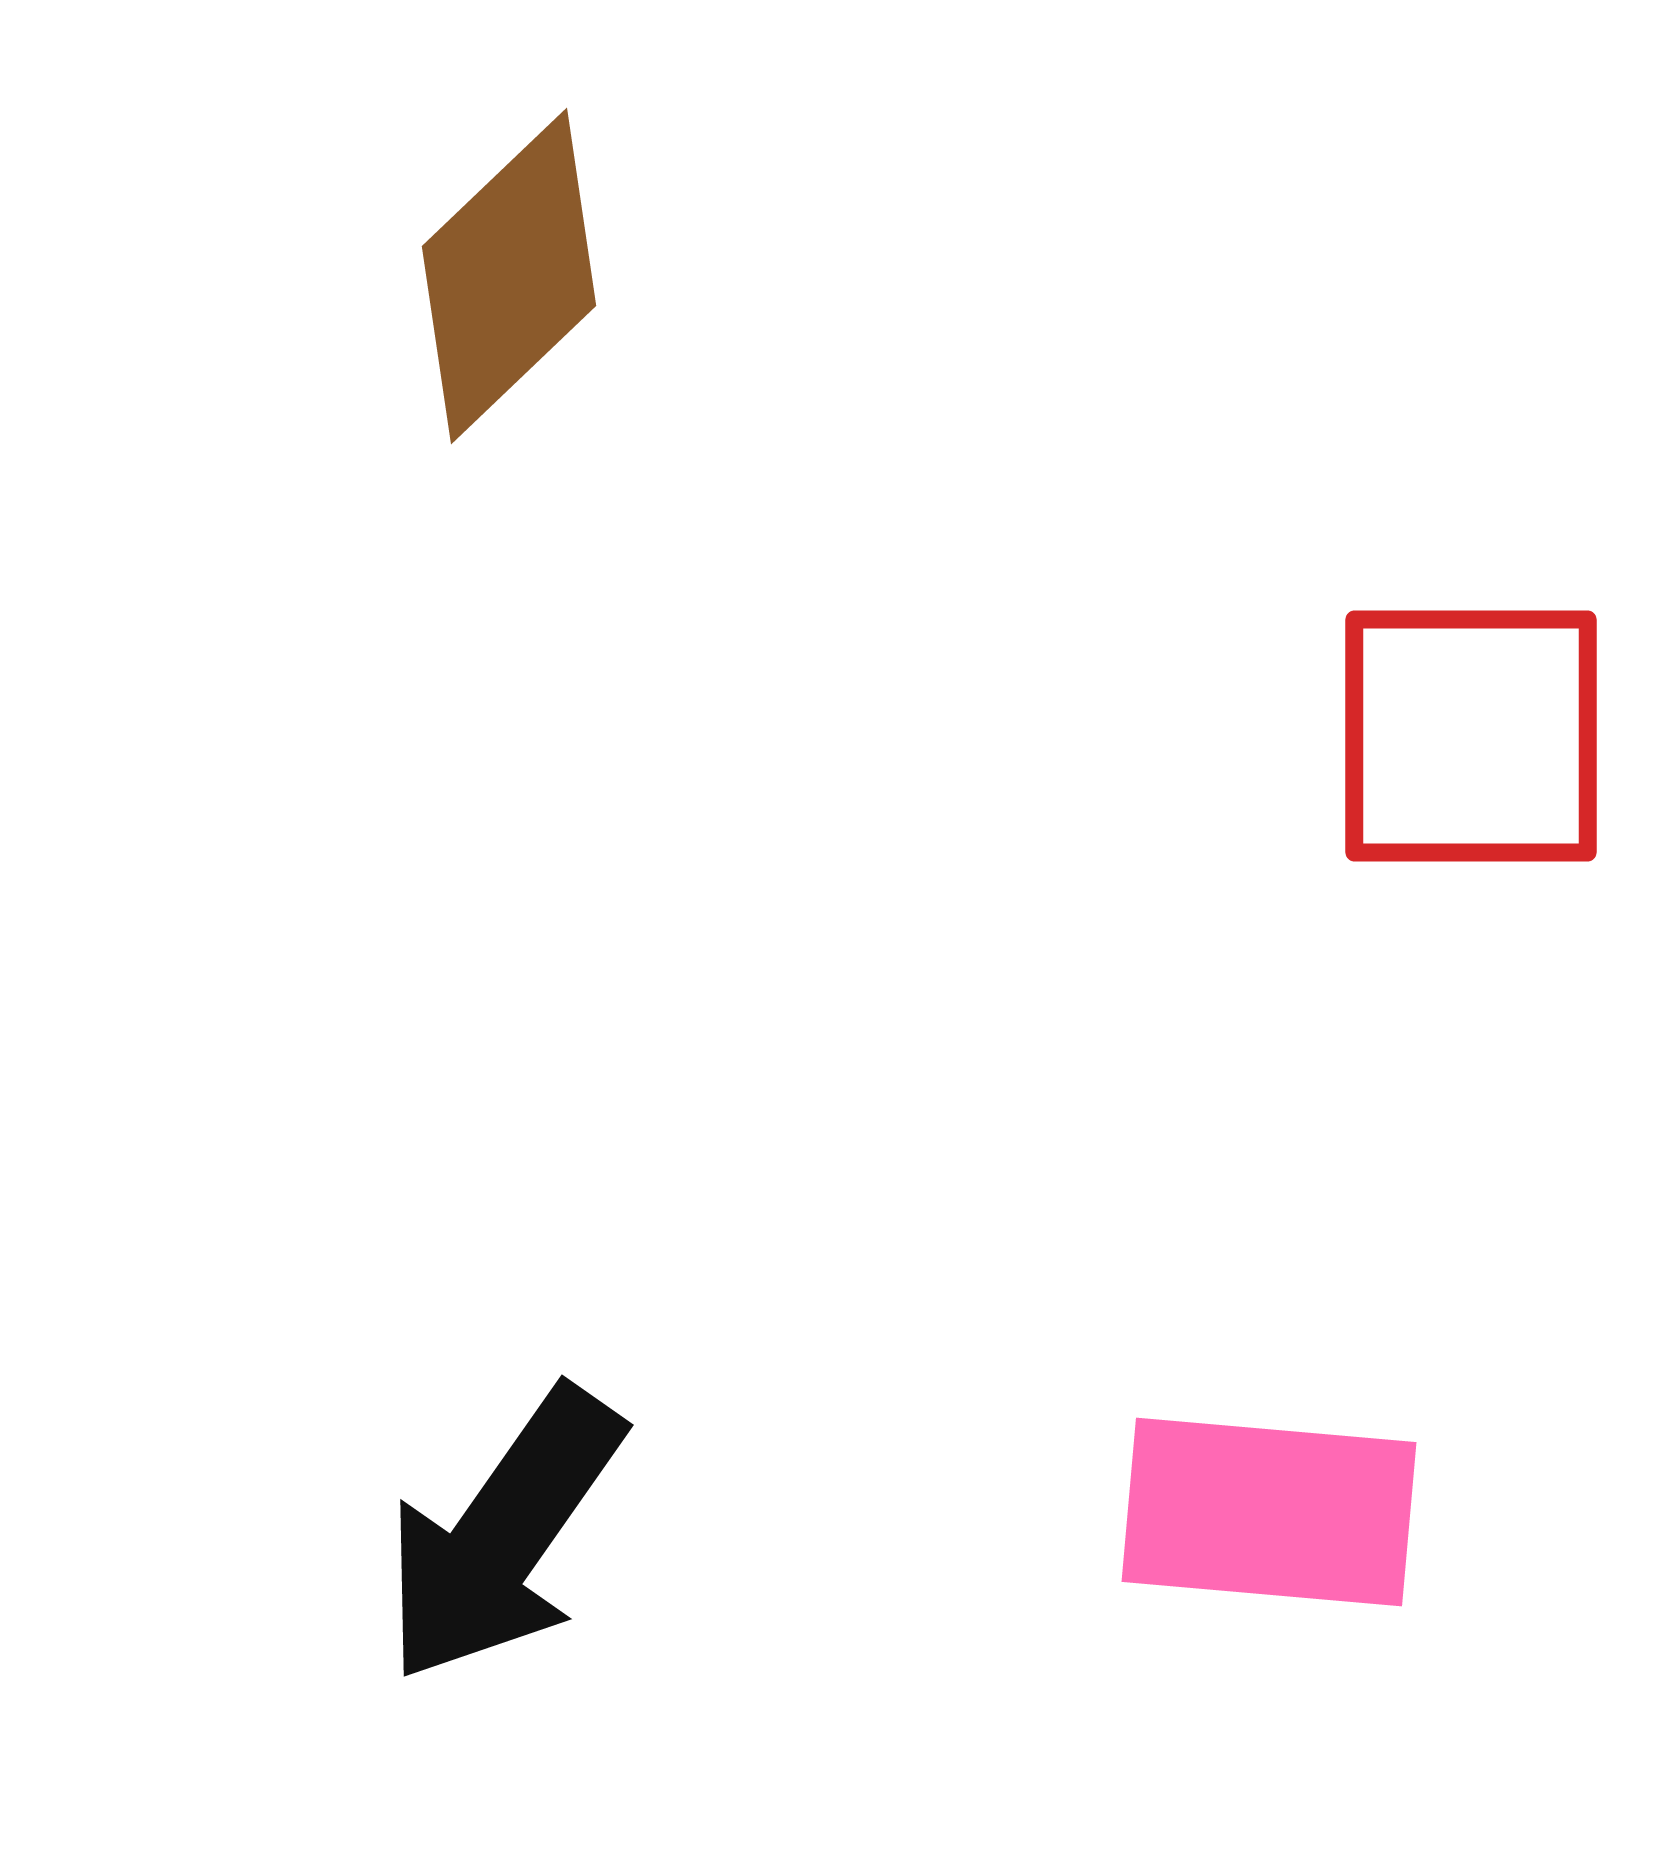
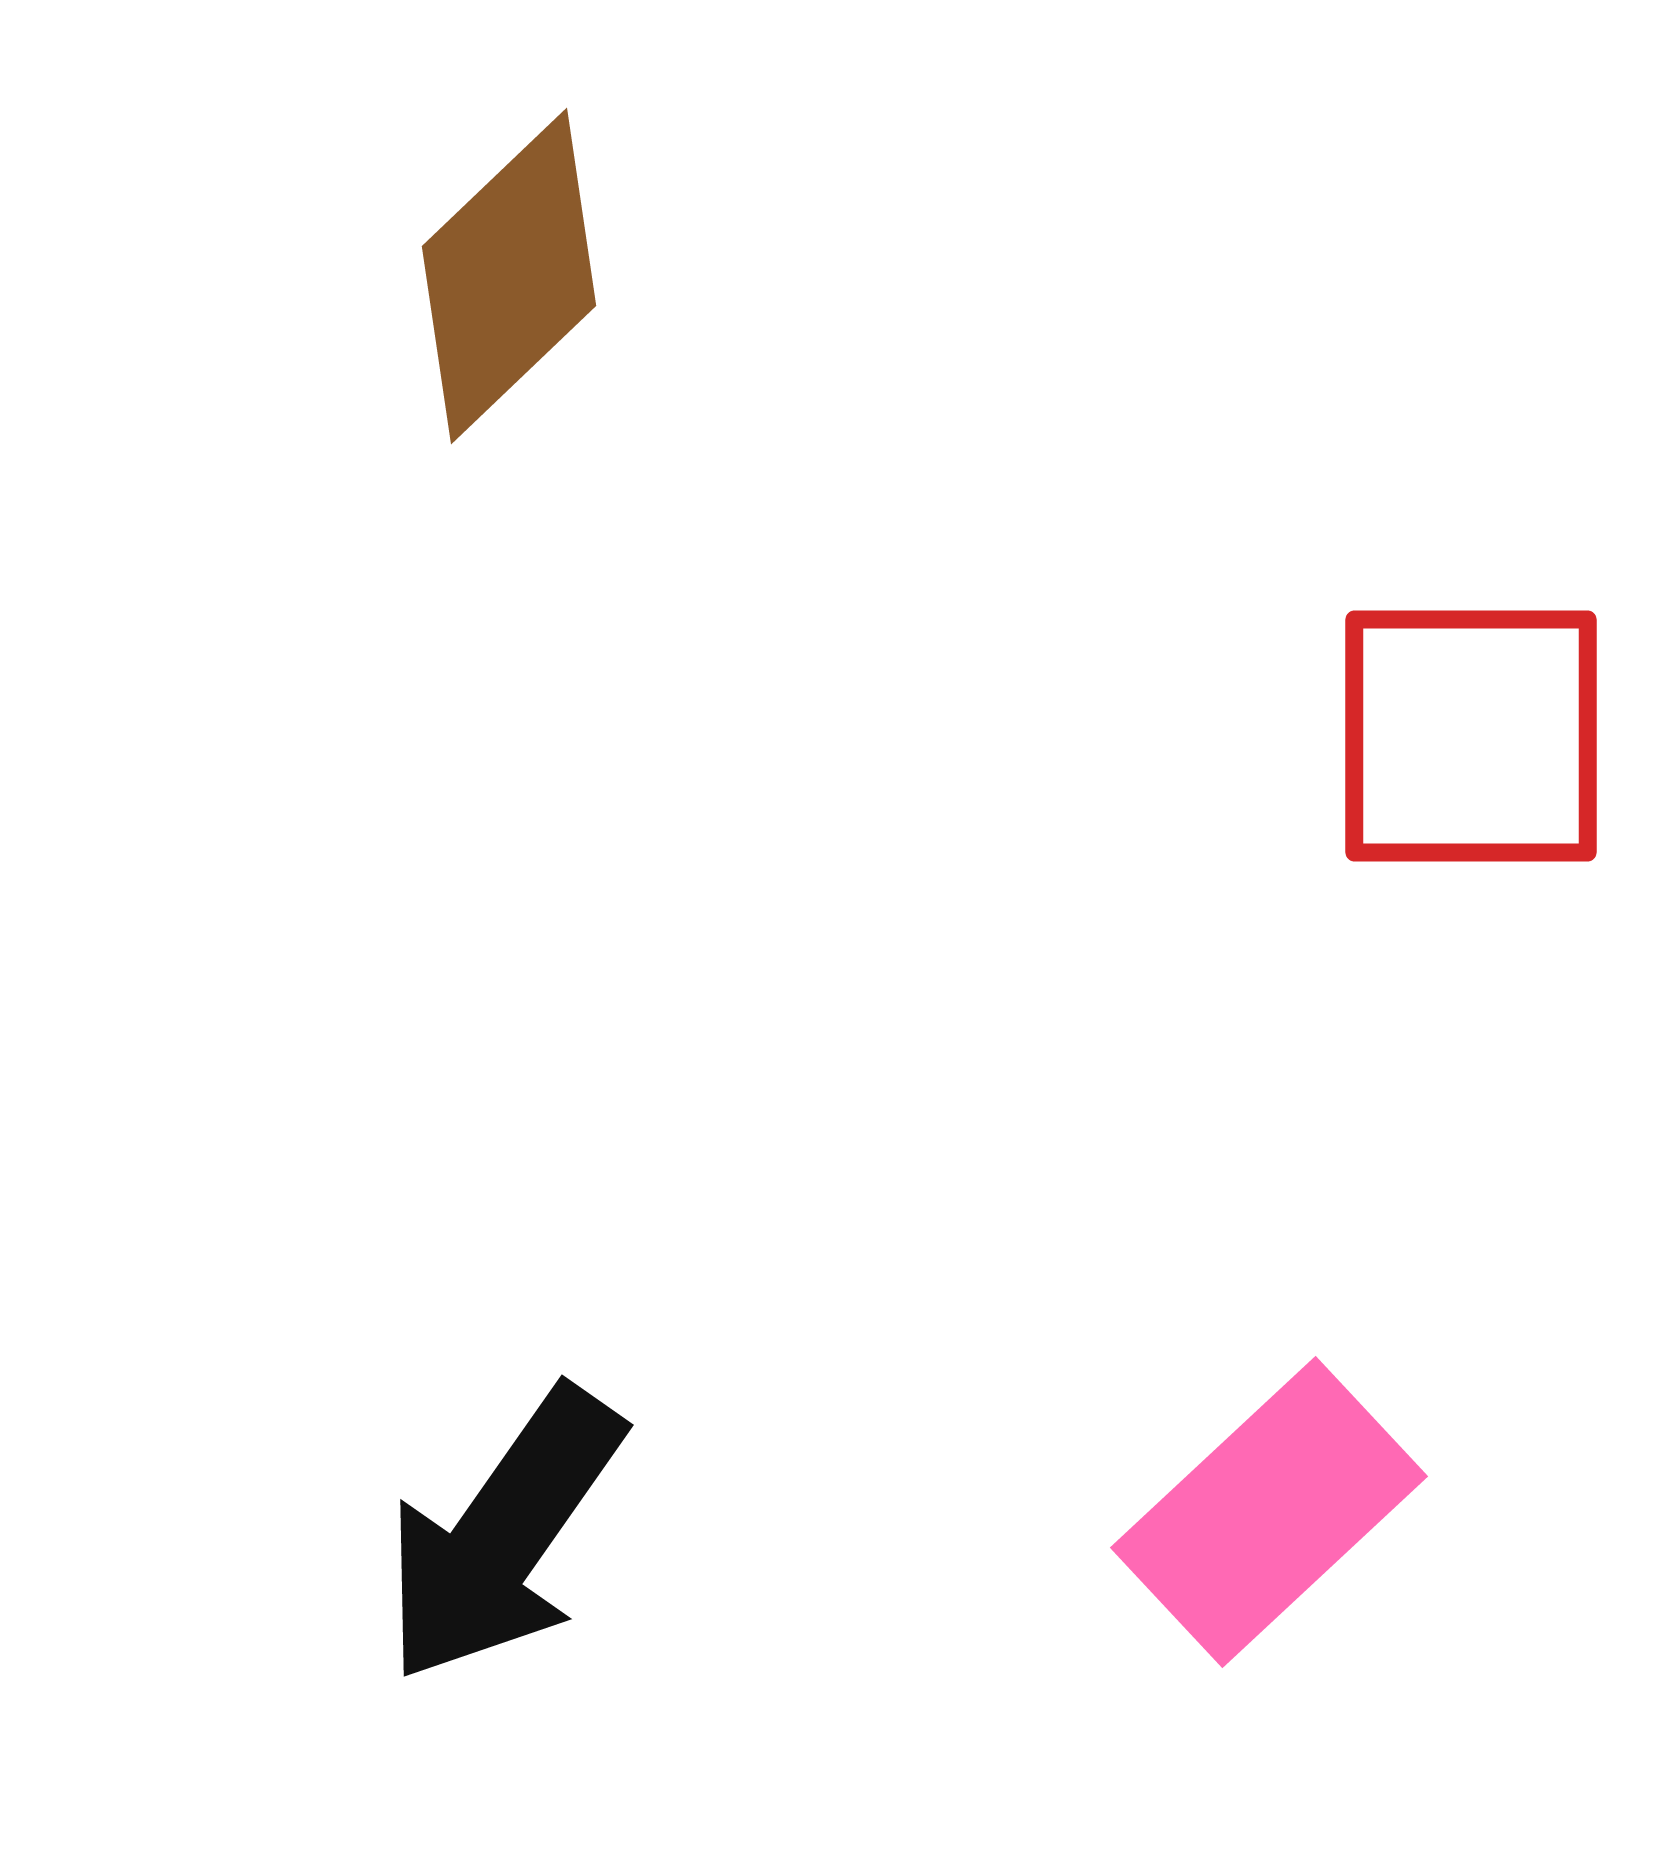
pink rectangle: rotated 48 degrees counterclockwise
